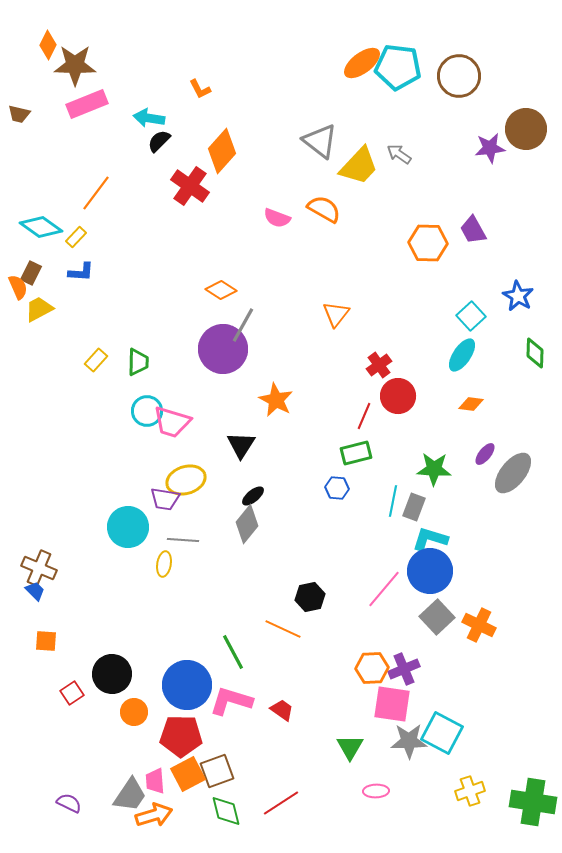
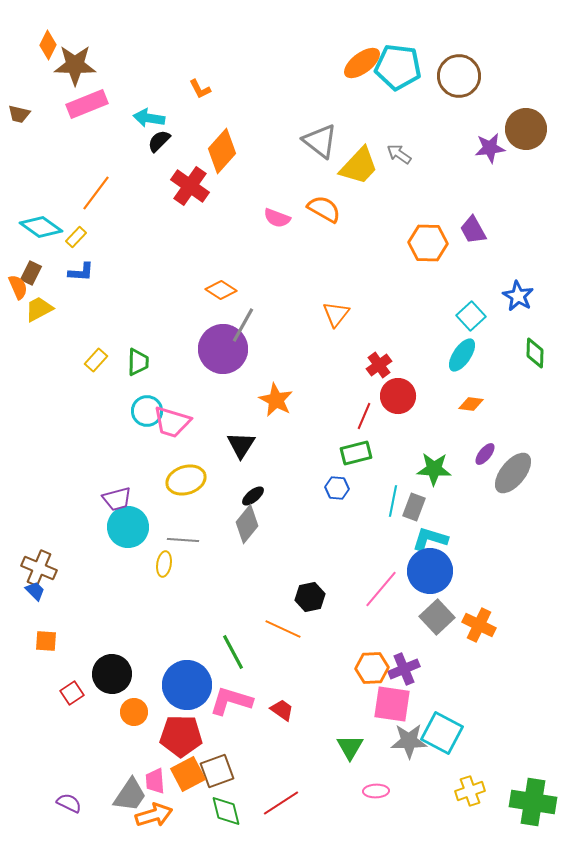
purple trapezoid at (165, 499): moved 48 px left; rotated 24 degrees counterclockwise
pink line at (384, 589): moved 3 px left
